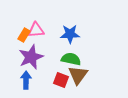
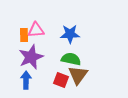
orange rectangle: rotated 32 degrees counterclockwise
